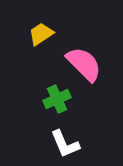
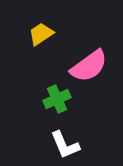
pink semicircle: moved 5 px right, 2 px down; rotated 99 degrees clockwise
white L-shape: moved 1 px down
